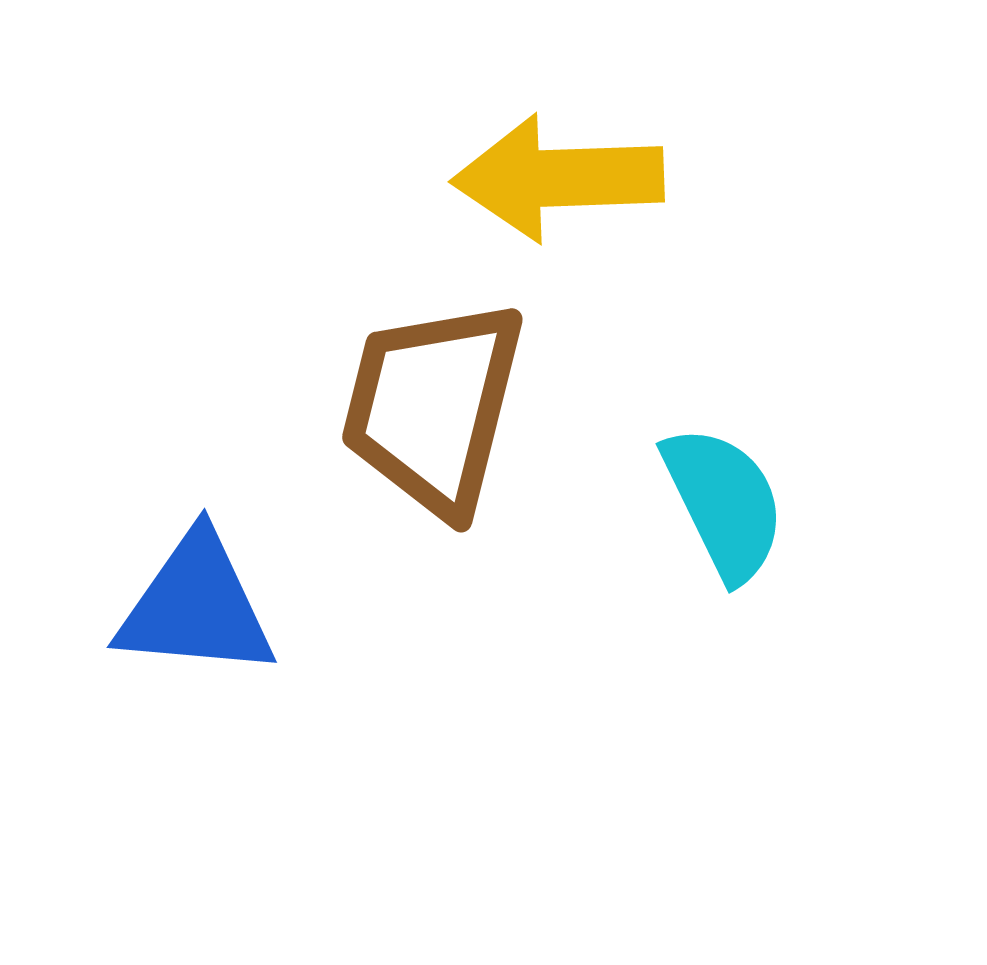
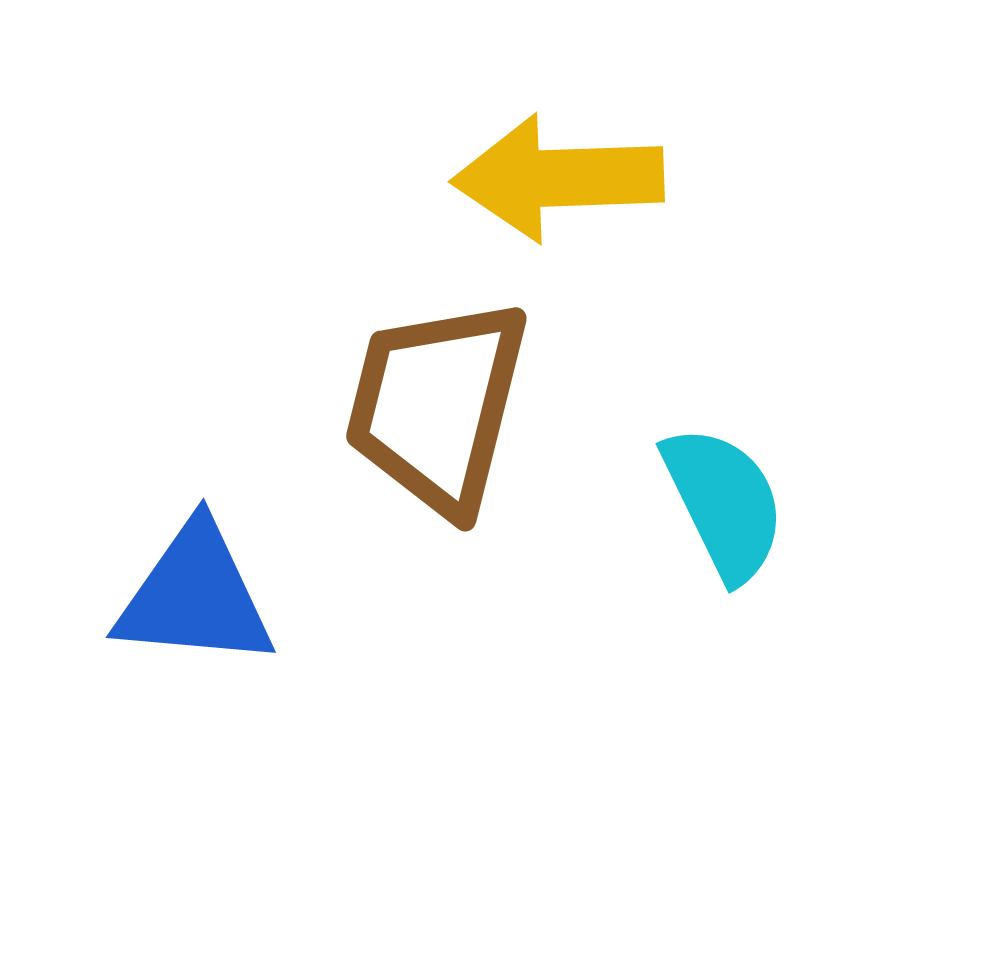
brown trapezoid: moved 4 px right, 1 px up
blue triangle: moved 1 px left, 10 px up
